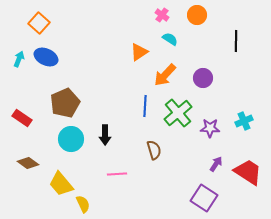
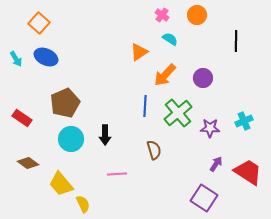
cyan arrow: moved 3 px left; rotated 126 degrees clockwise
